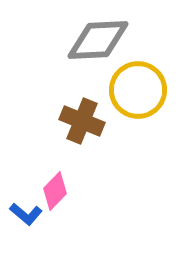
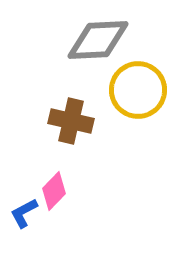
brown cross: moved 11 px left; rotated 9 degrees counterclockwise
pink diamond: moved 1 px left
blue L-shape: moved 2 px left, 1 px up; rotated 112 degrees clockwise
